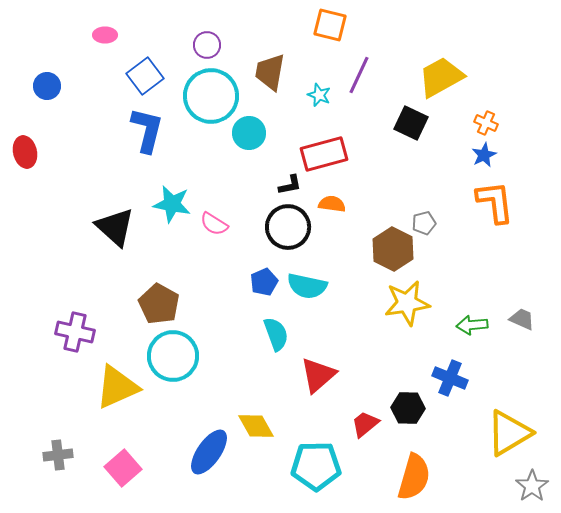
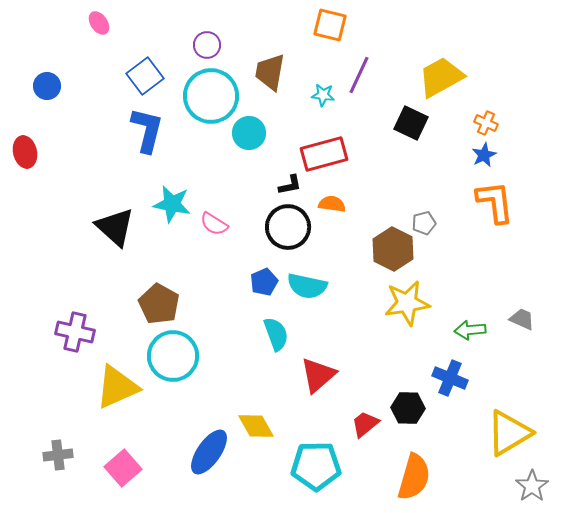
pink ellipse at (105, 35): moved 6 px left, 12 px up; rotated 55 degrees clockwise
cyan star at (319, 95): moved 4 px right; rotated 15 degrees counterclockwise
green arrow at (472, 325): moved 2 px left, 5 px down
